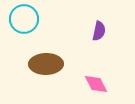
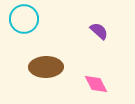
purple semicircle: rotated 60 degrees counterclockwise
brown ellipse: moved 3 px down
